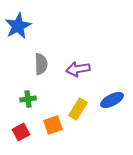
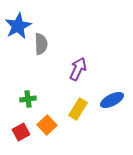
gray semicircle: moved 20 px up
purple arrow: rotated 125 degrees clockwise
orange square: moved 6 px left; rotated 24 degrees counterclockwise
